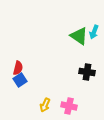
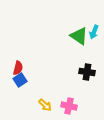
yellow arrow: rotated 72 degrees counterclockwise
